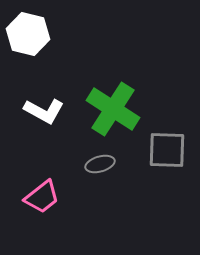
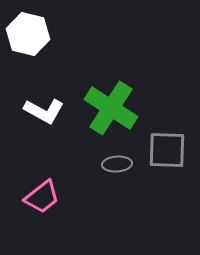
green cross: moved 2 px left, 1 px up
gray ellipse: moved 17 px right; rotated 12 degrees clockwise
